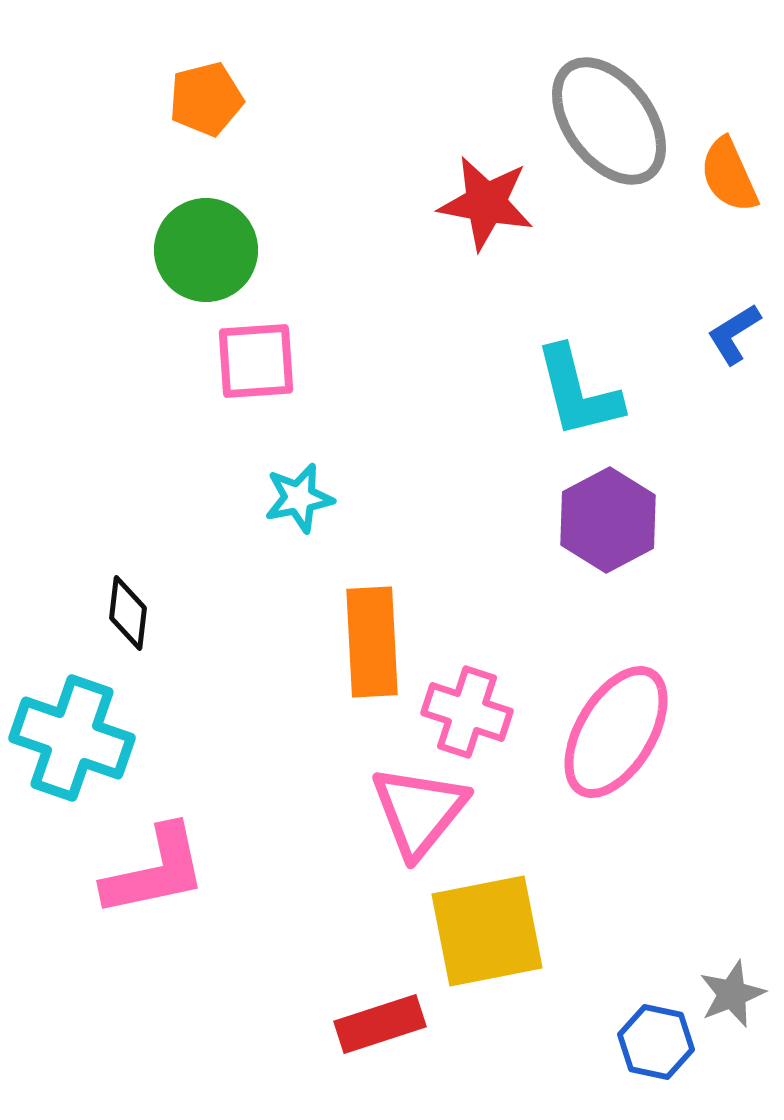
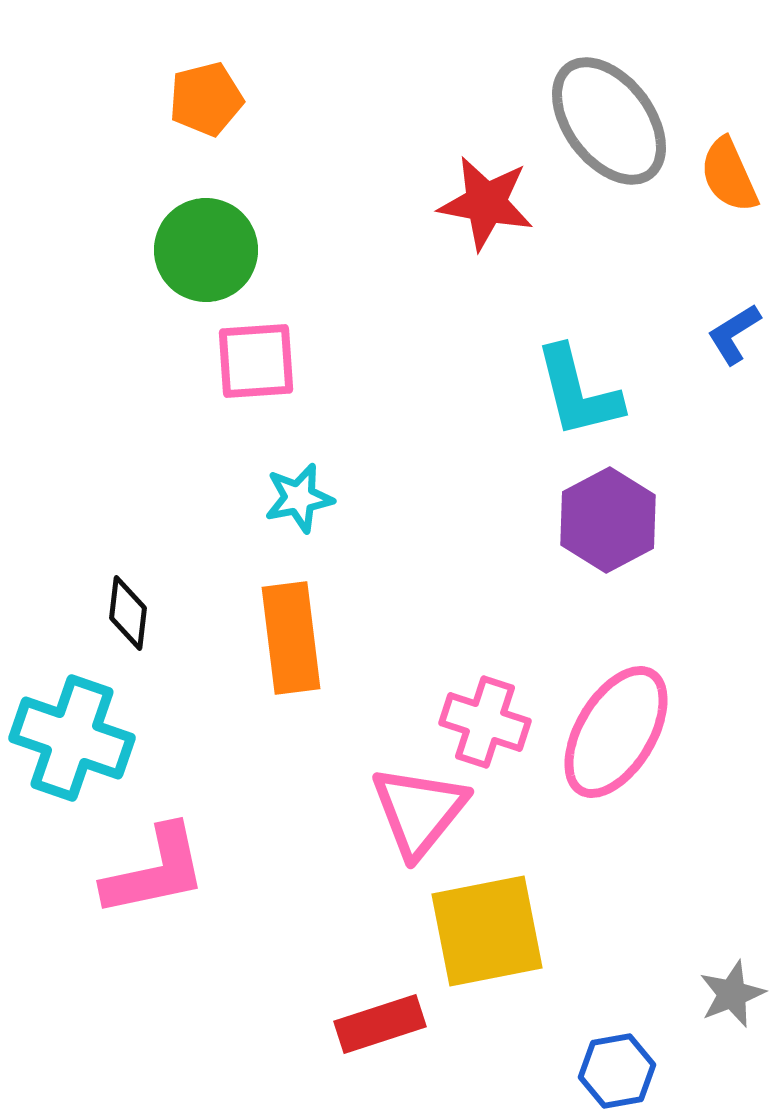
orange rectangle: moved 81 px left, 4 px up; rotated 4 degrees counterclockwise
pink cross: moved 18 px right, 10 px down
blue hexagon: moved 39 px left, 29 px down; rotated 22 degrees counterclockwise
